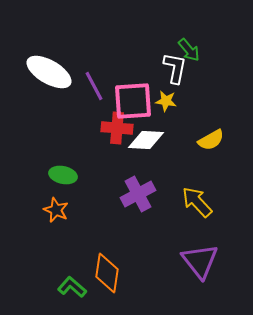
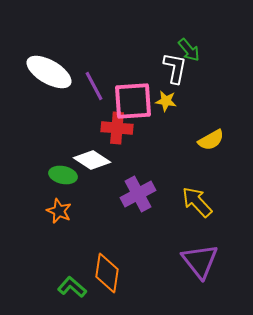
white diamond: moved 54 px left, 20 px down; rotated 30 degrees clockwise
orange star: moved 3 px right, 1 px down
